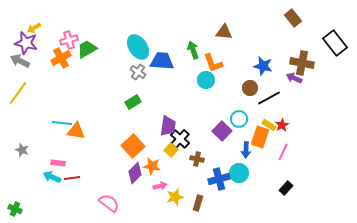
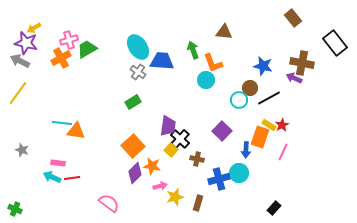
cyan circle at (239, 119): moved 19 px up
black rectangle at (286, 188): moved 12 px left, 20 px down
